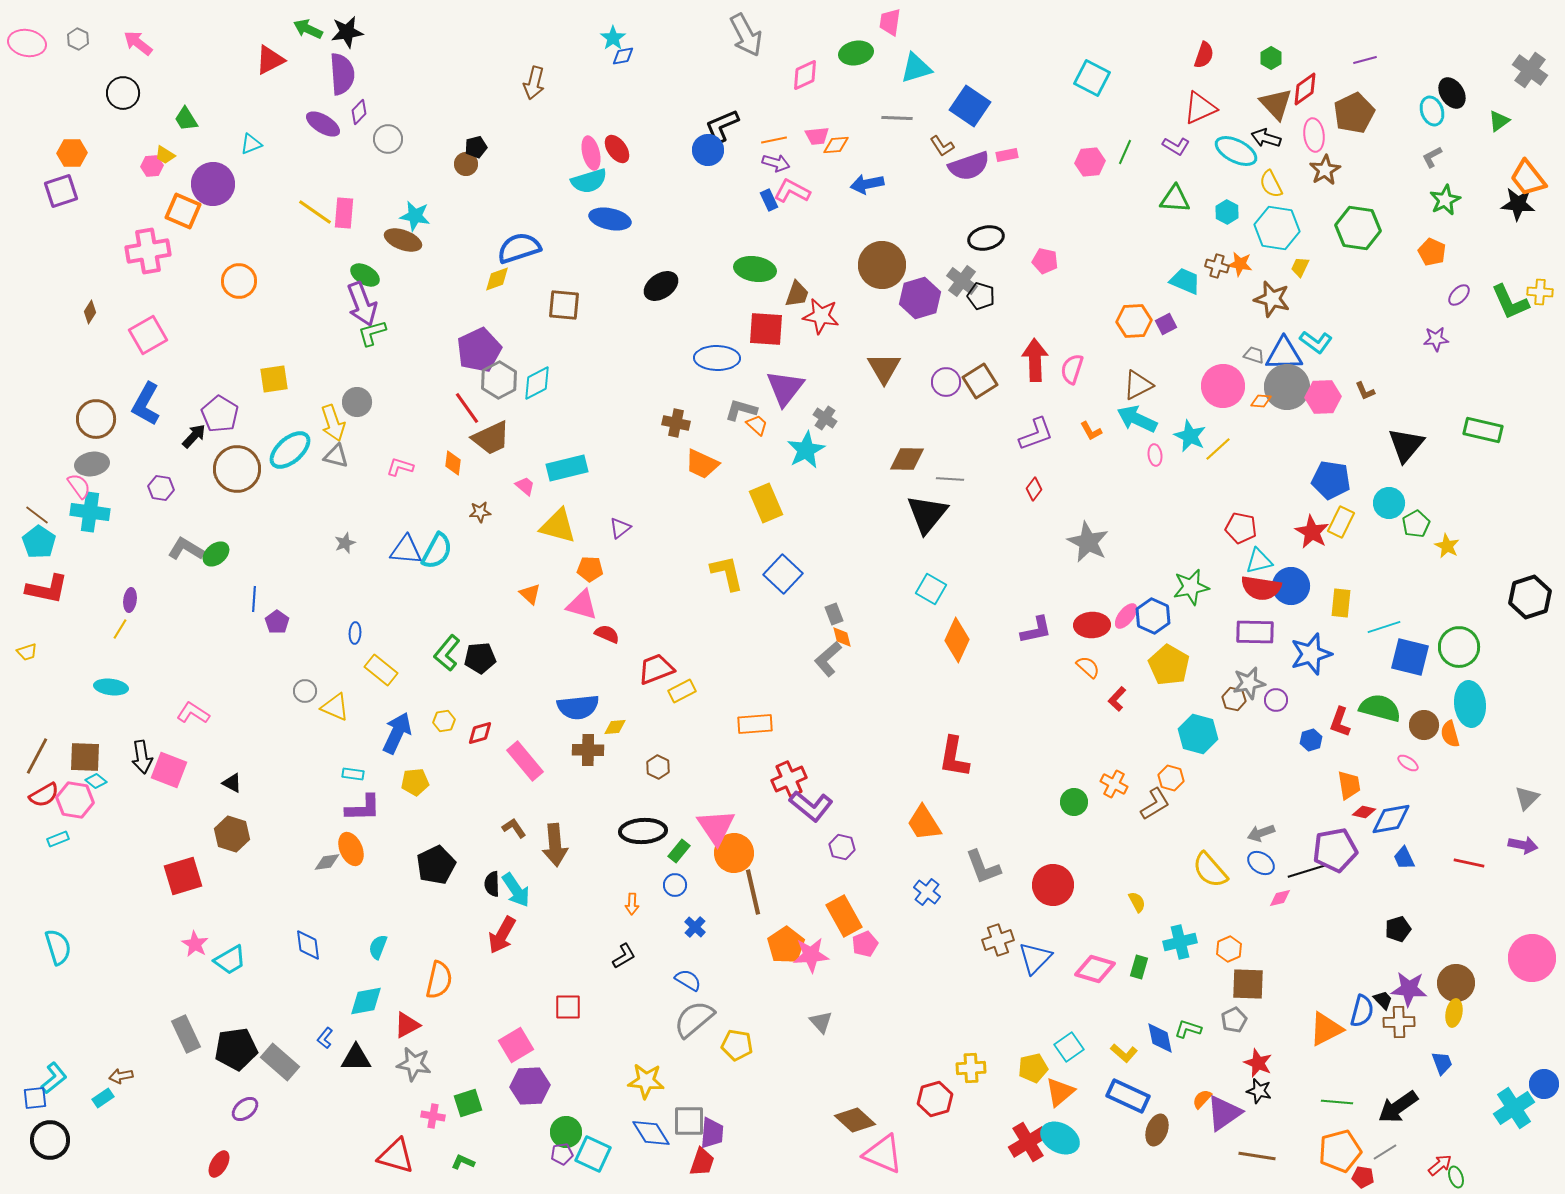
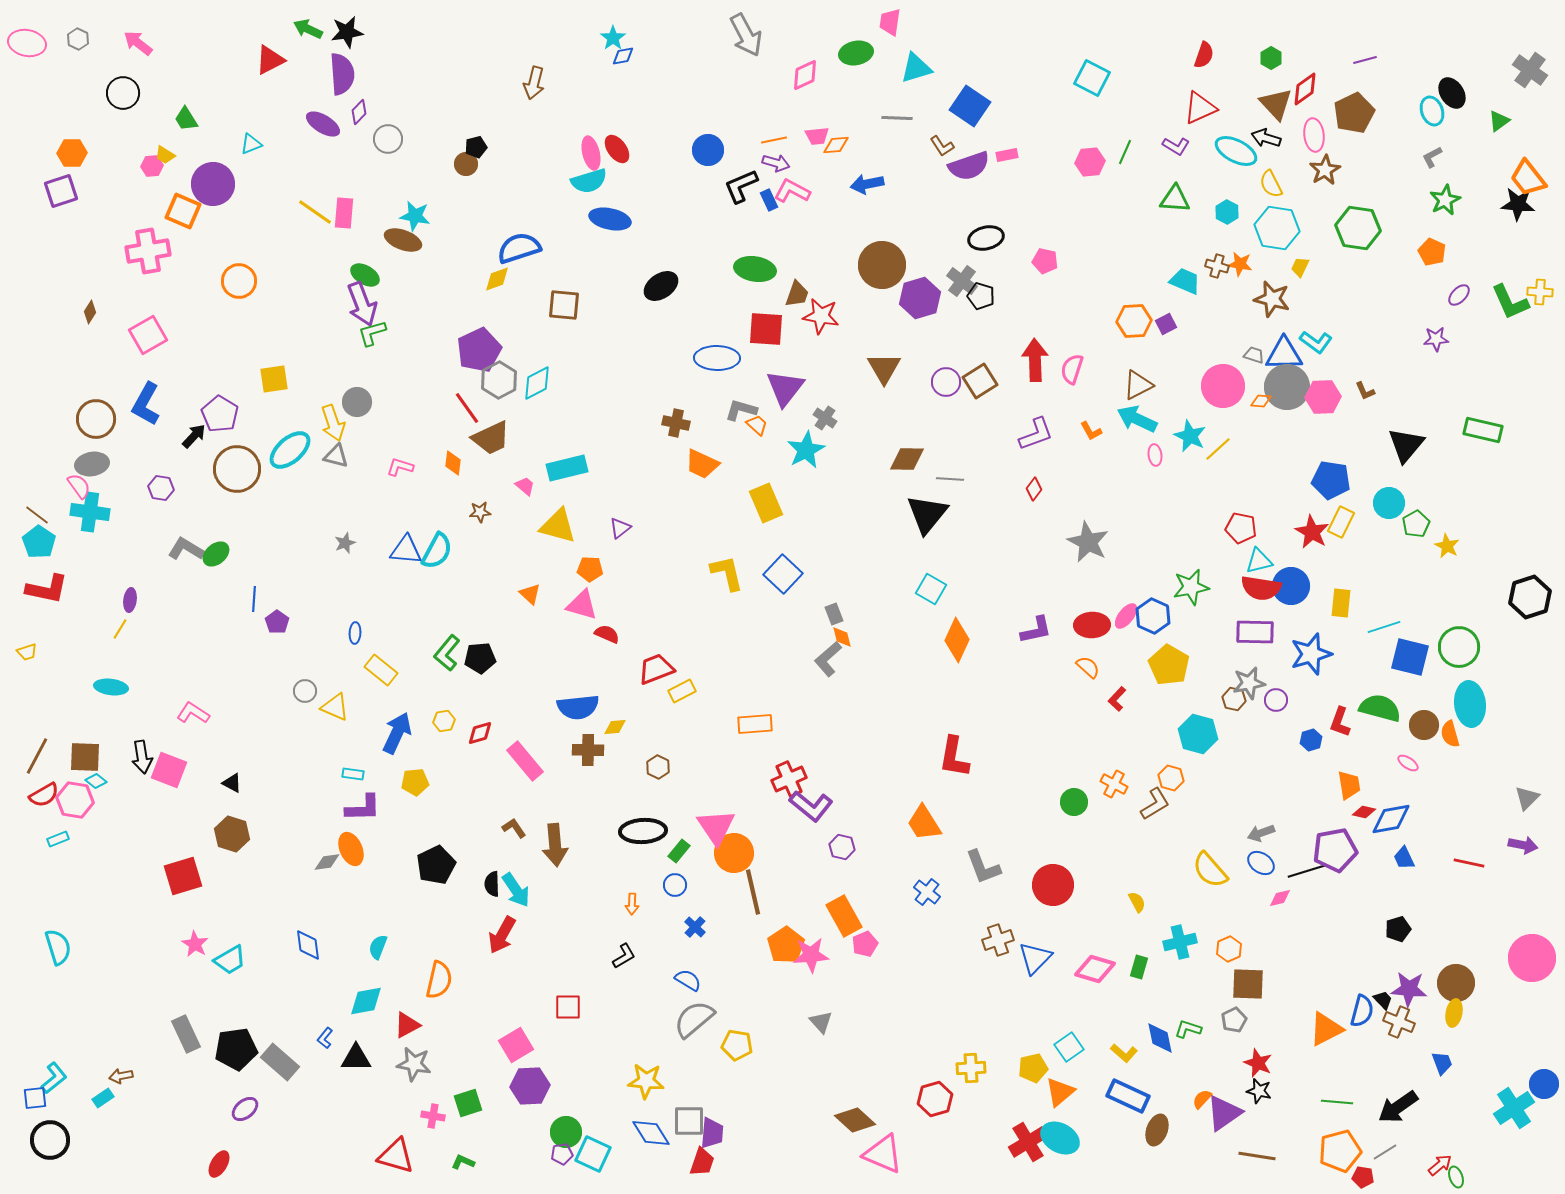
black L-shape at (722, 126): moved 19 px right, 60 px down
brown cross at (1399, 1022): rotated 24 degrees clockwise
